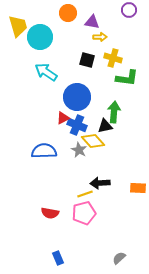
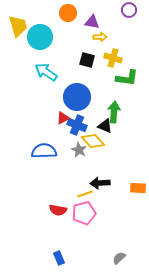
black triangle: rotated 35 degrees clockwise
red semicircle: moved 8 px right, 3 px up
blue rectangle: moved 1 px right
